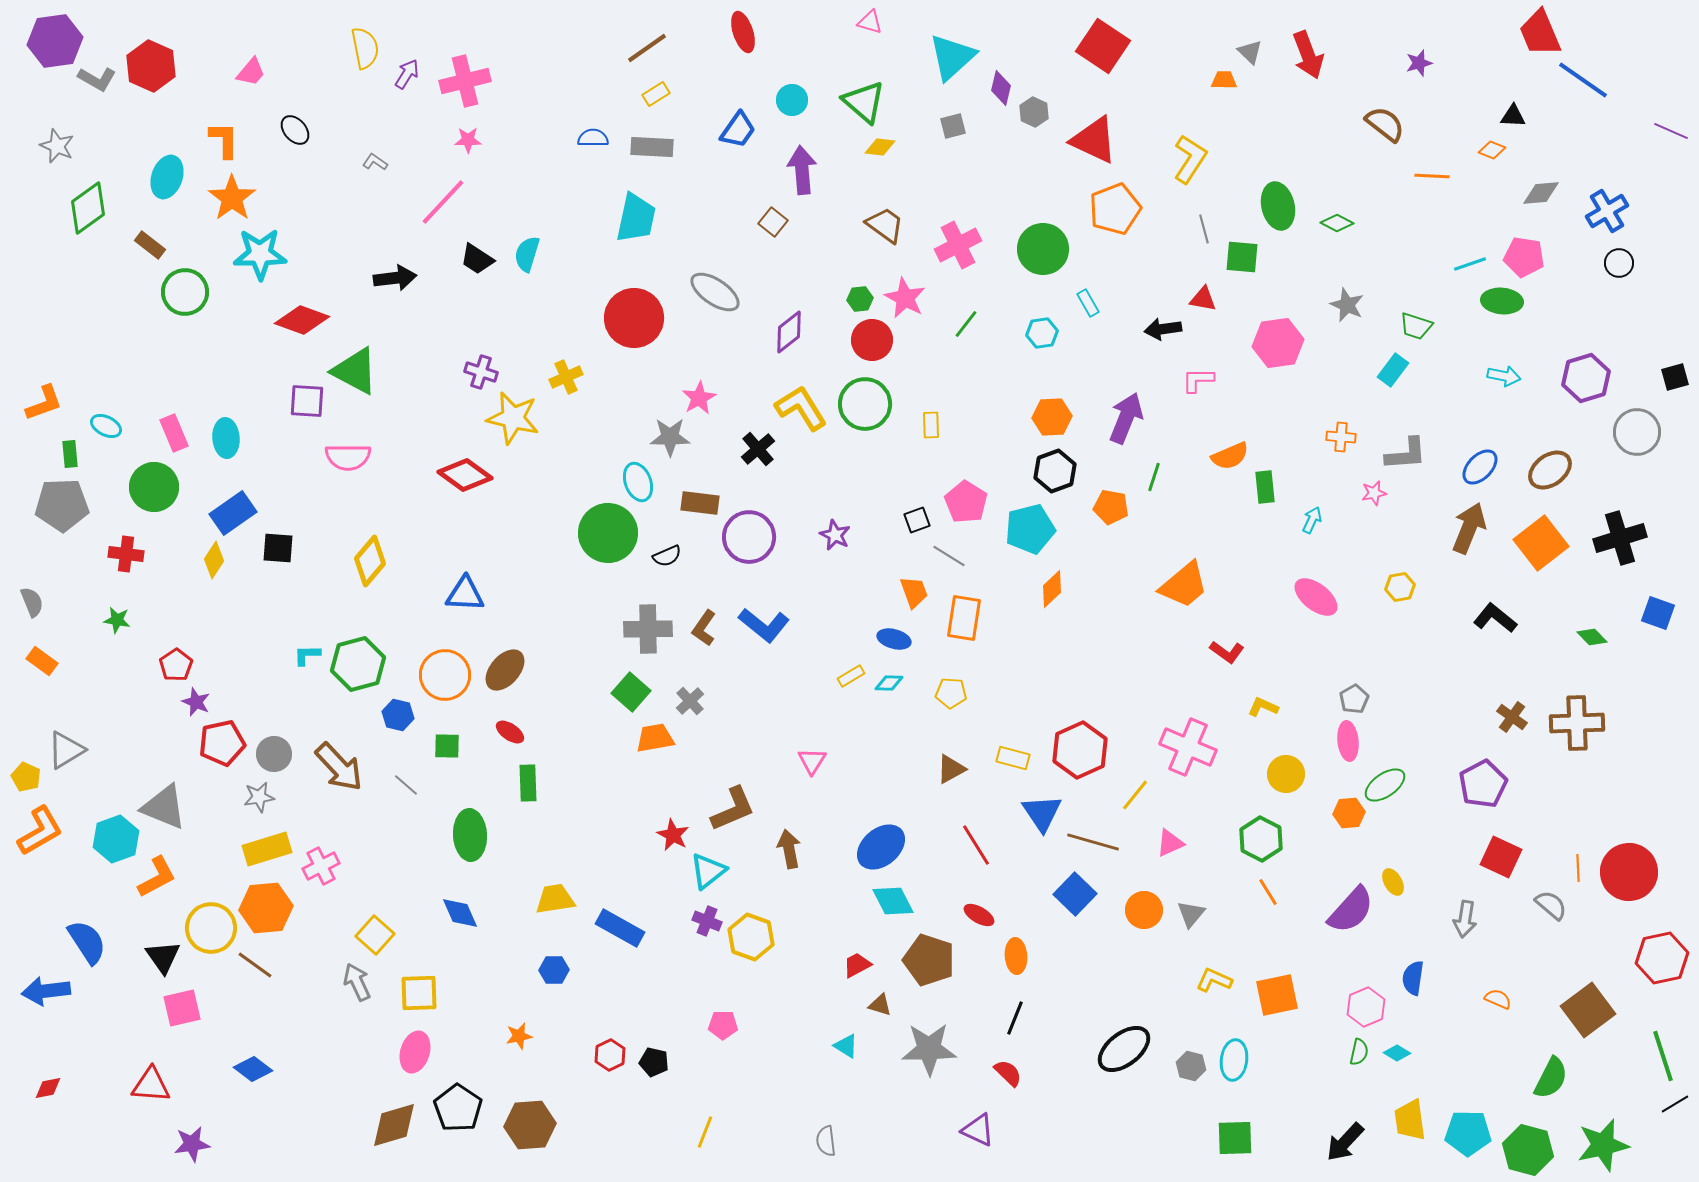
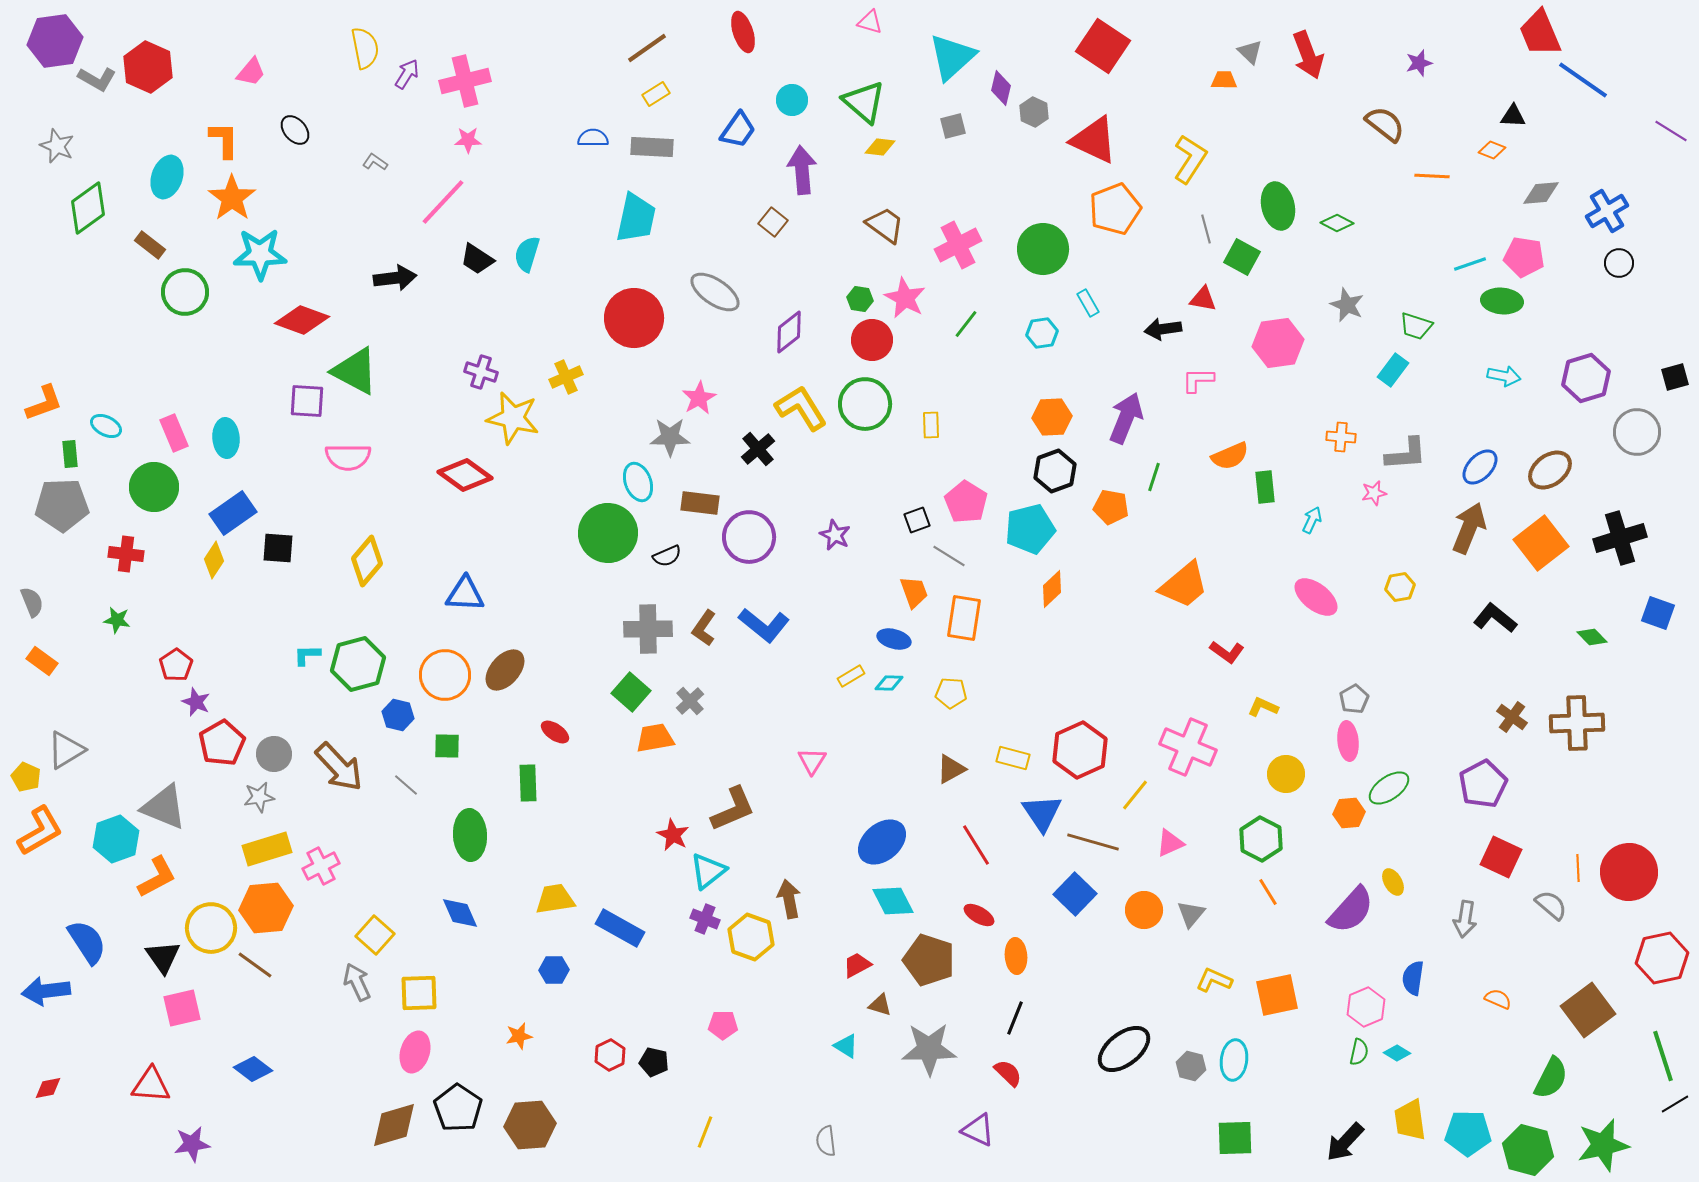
red hexagon at (151, 66): moved 3 px left, 1 px down
purple line at (1671, 131): rotated 8 degrees clockwise
gray line at (1204, 229): moved 2 px right
green square at (1242, 257): rotated 24 degrees clockwise
green hexagon at (860, 299): rotated 15 degrees clockwise
yellow diamond at (370, 561): moved 3 px left
red ellipse at (510, 732): moved 45 px right
red pentagon at (222, 743): rotated 18 degrees counterclockwise
green ellipse at (1385, 785): moved 4 px right, 3 px down
blue ellipse at (881, 847): moved 1 px right, 5 px up
brown arrow at (789, 849): moved 50 px down
purple cross at (707, 921): moved 2 px left, 2 px up
